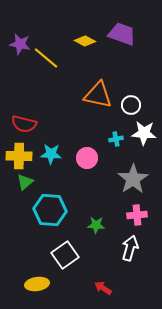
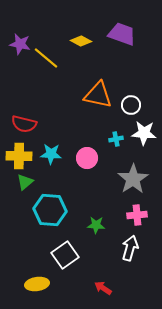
yellow diamond: moved 4 px left
